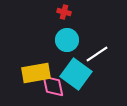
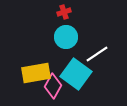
red cross: rotated 32 degrees counterclockwise
cyan circle: moved 1 px left, 3 px up
pink diamond: rotated 40 degrees clockwise
